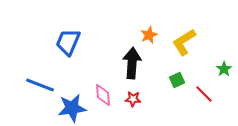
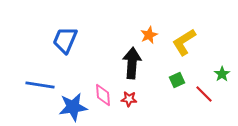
blue trapezoid: moved 3 px left, 2 px up
green star: moved 2 px left, 5 px down
blue line: rotated 12 degrees counterclockwise
red star: moved 4 px left
blue star: moved 1 px right, 1 px up
